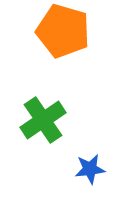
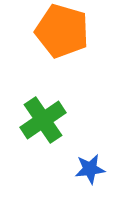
orange pentagon: moved 1 px left
